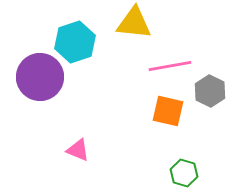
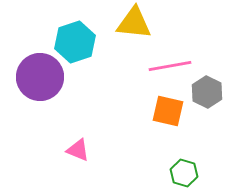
gray hexagon: moved 3 px left, 1 px down
